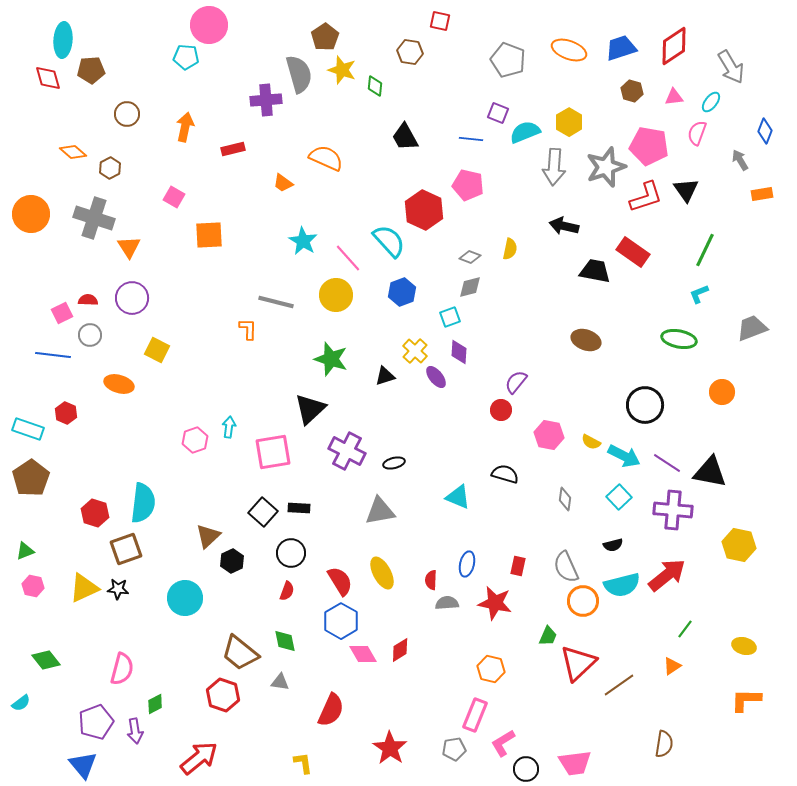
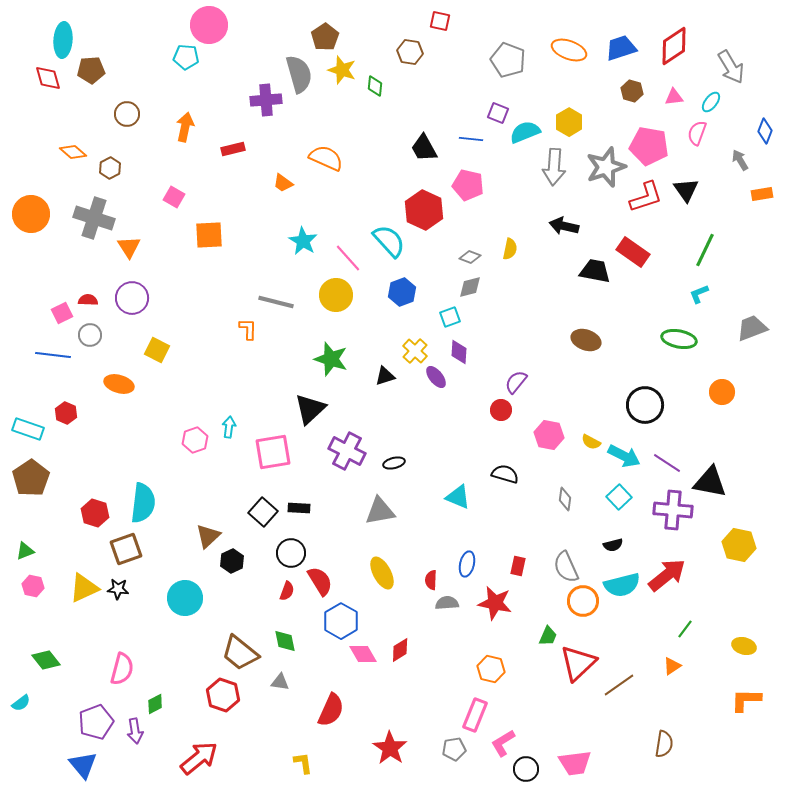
black trapezoid at (405, 137): moved 19 px right, 11 px down
black triangle at (710, 472): moved 10 px down
red semicircle at (340, 581): moved 20 px left
